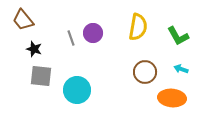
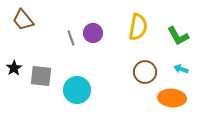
black star: moved 20 px left, 19 px down; rotated 21 degrees clockwise
